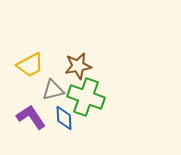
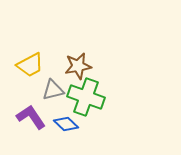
blue diamond: moved 2 px right, 6 px down; rotated 45 degrees counterclockwise
